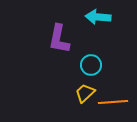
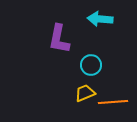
cyan arrow: moved 2 px right, 2 px down
yellow trapezoid: rotated 20 degrees clockwise
